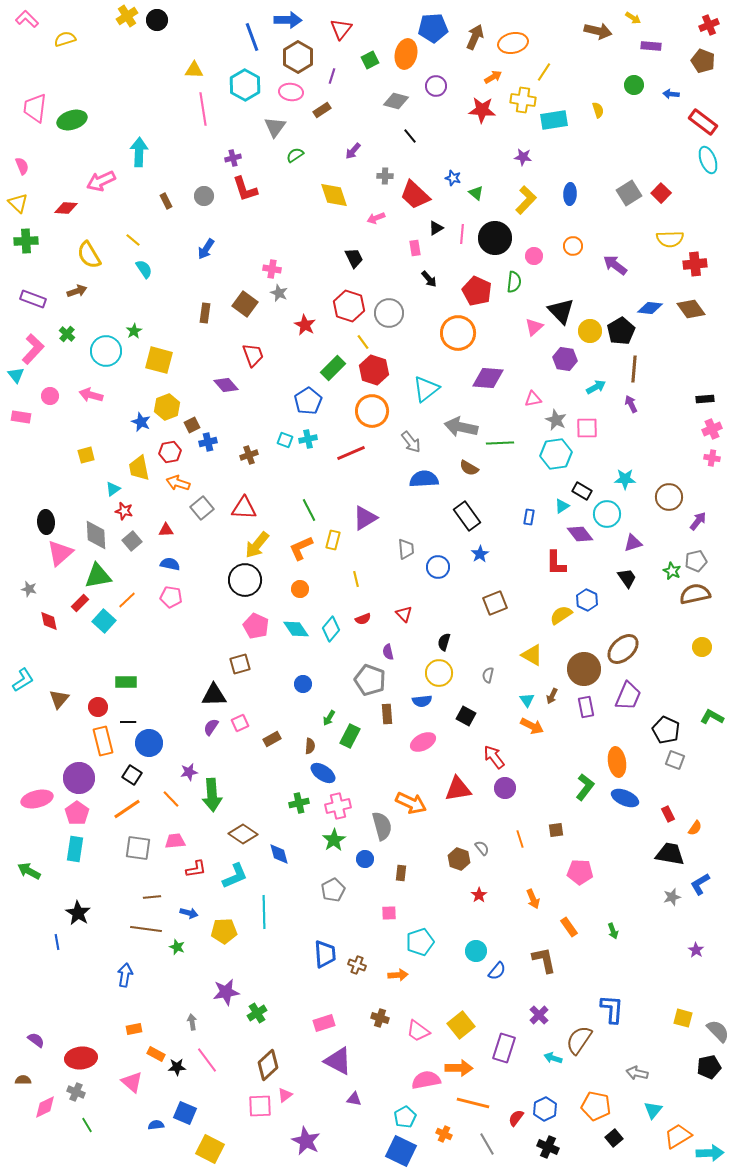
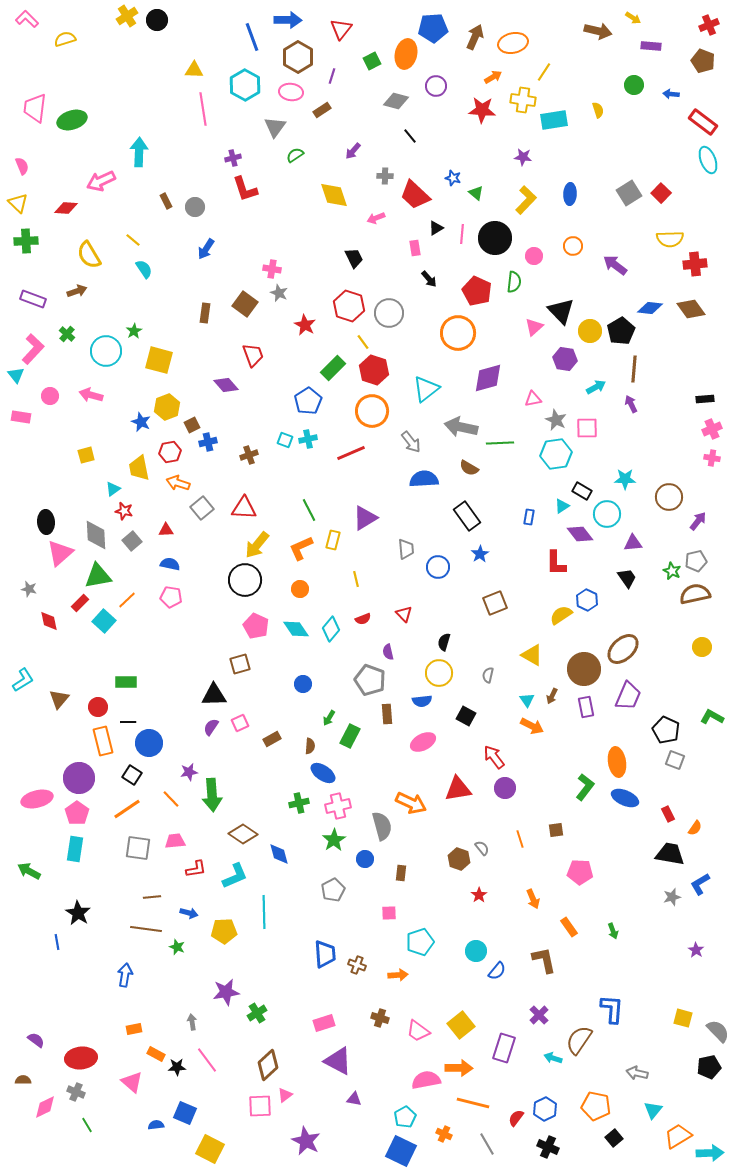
green square at (370, 60): moved 2 px right, 1 px down
gray circle at (204, 196): moved 9 px left, 11 px down
purple diamond at (488, 378): rotated 20 degrees counterclockwise
purple triangle at (633, 543): rotated 12 degrees clockwise
